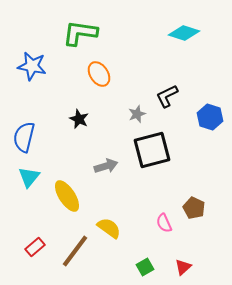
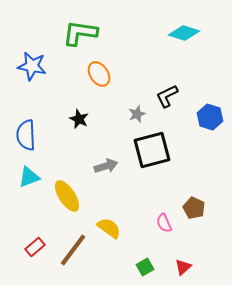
blue semicircle: moved 2 px right, 2 px up; rotated 16 degrees counterclockwise
cyan triangle: rotated 30 degrees clockwise
brown line: moved 2 px left, 1 px up
